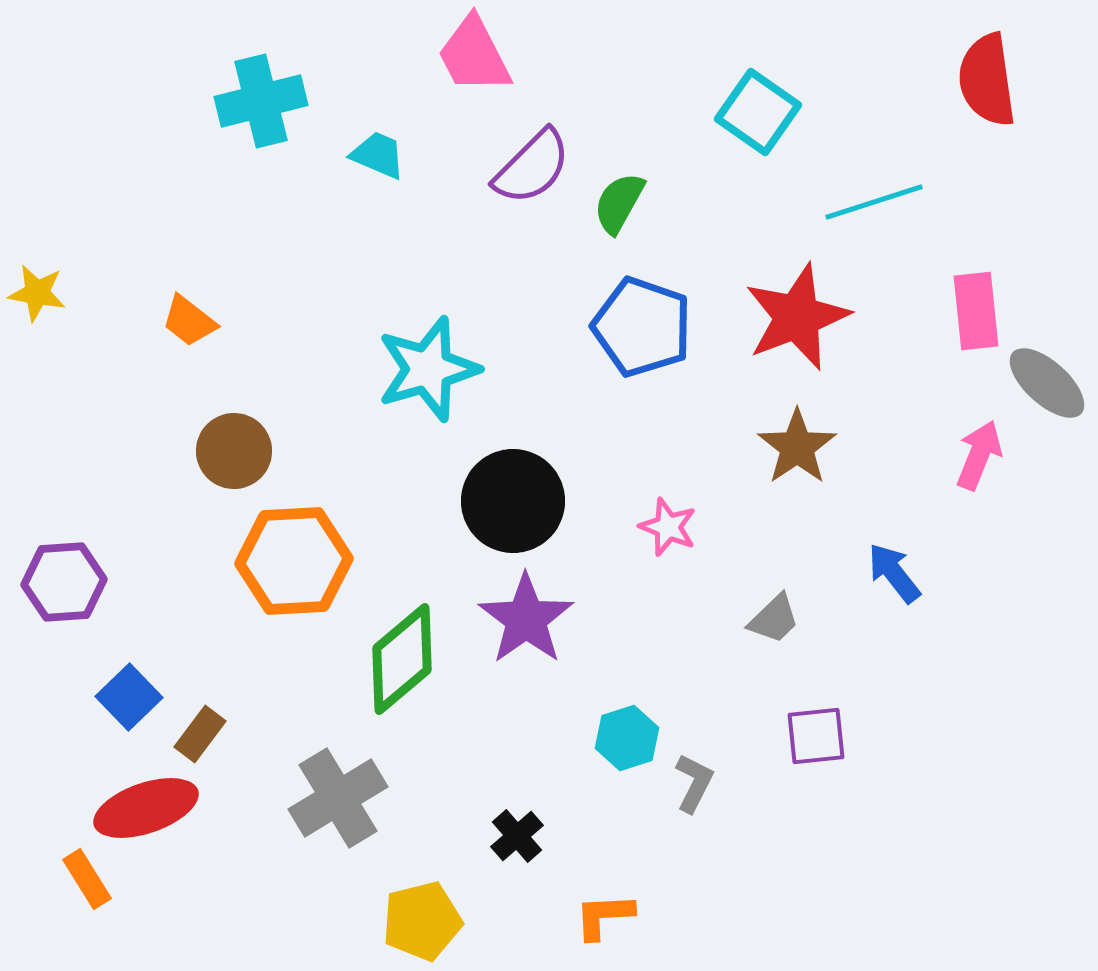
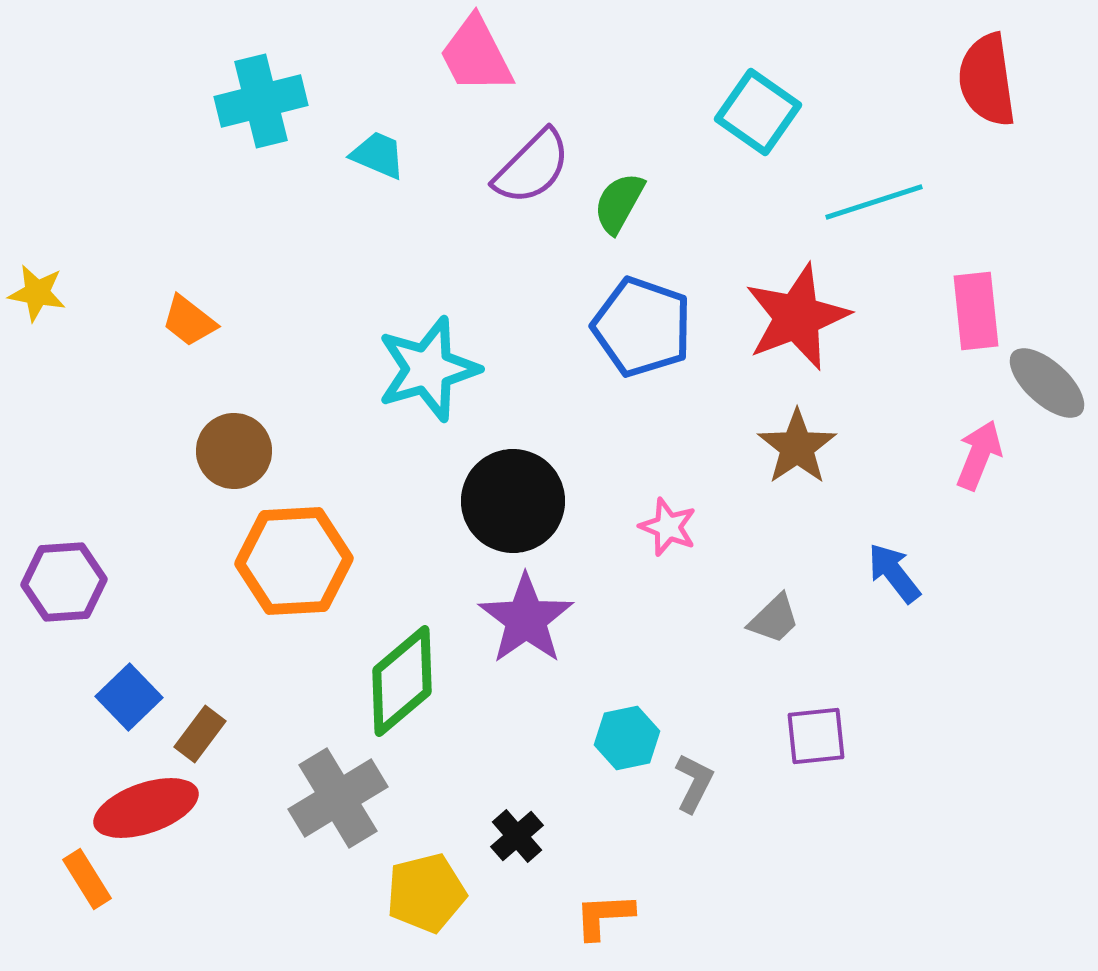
pink trapezoid: moved 2 px right
green diamond: moved 22 px down
cyan hexagon: rotated 6 degrees clockwise
yellow pentagon: moved 4 px right, 28 px up
